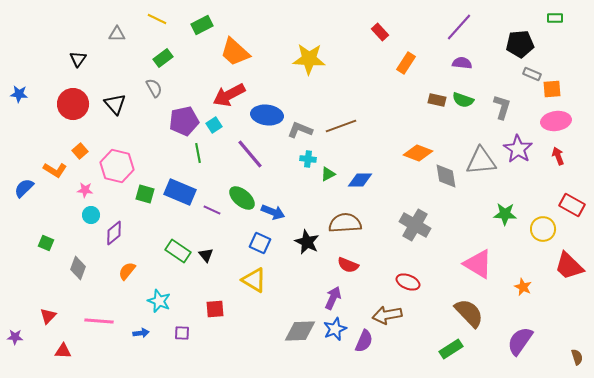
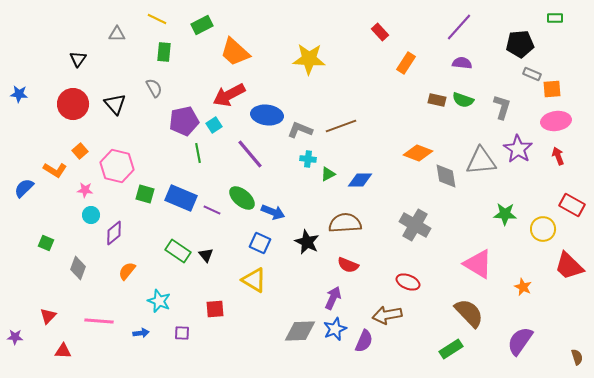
green rectangle at (163, 58): moved 1 px right, 6 px up; rotated 48 degrees counterclockwise
blue rectangle at (180, 192): moved 1 px right, 6 px down
